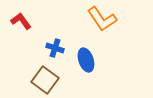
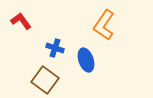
orange L-shape: moved 2 px right, 6 px down; rotated 68 degrees clockwise
